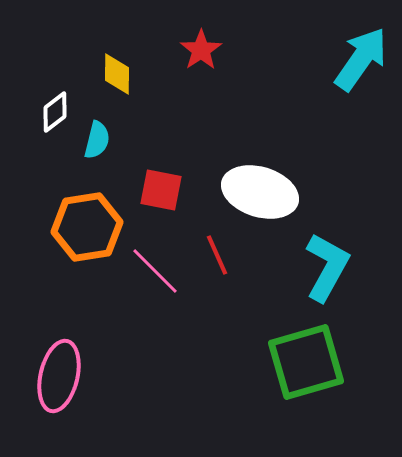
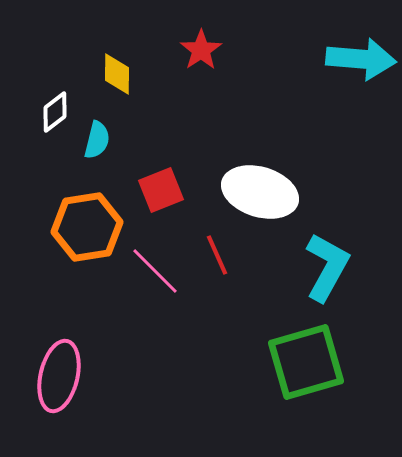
cyan arrow: rotated 60 degrees clockwise
red square: rotated 33 degrees counterclockwise
